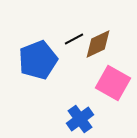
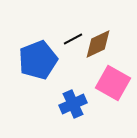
black line: moved 1 px left
blue cross: moved 7 px left, 15 px up; rotated 12 degrees clockwise
